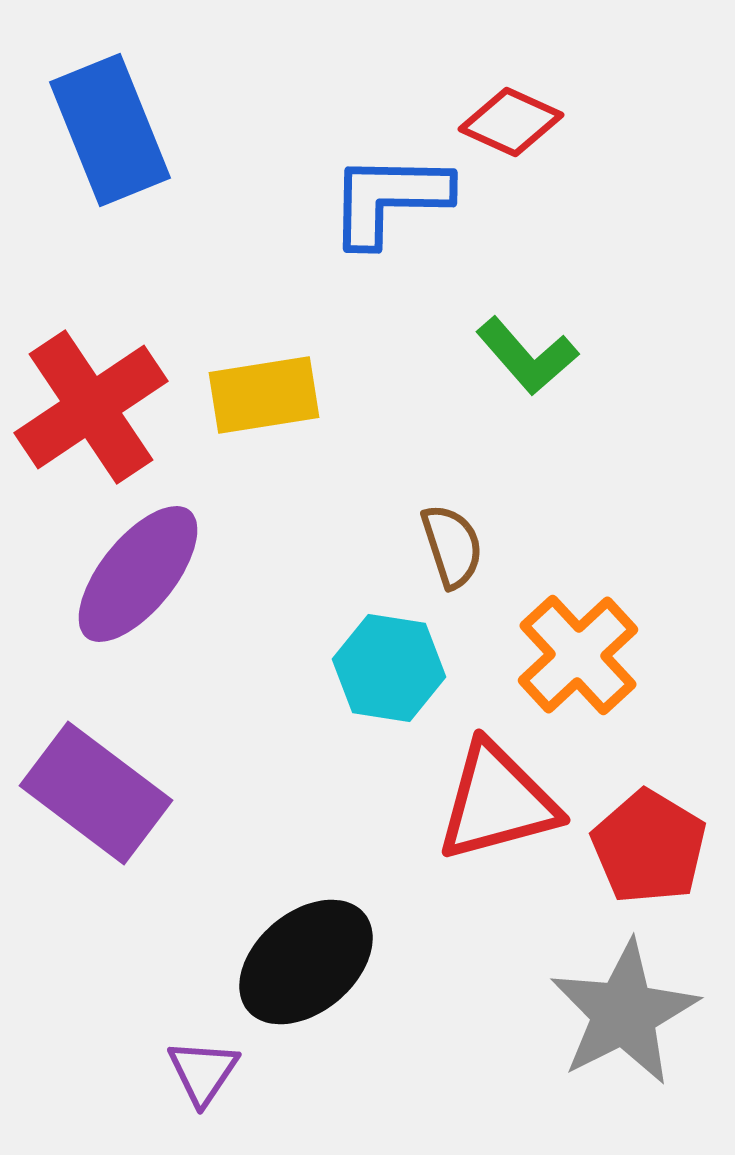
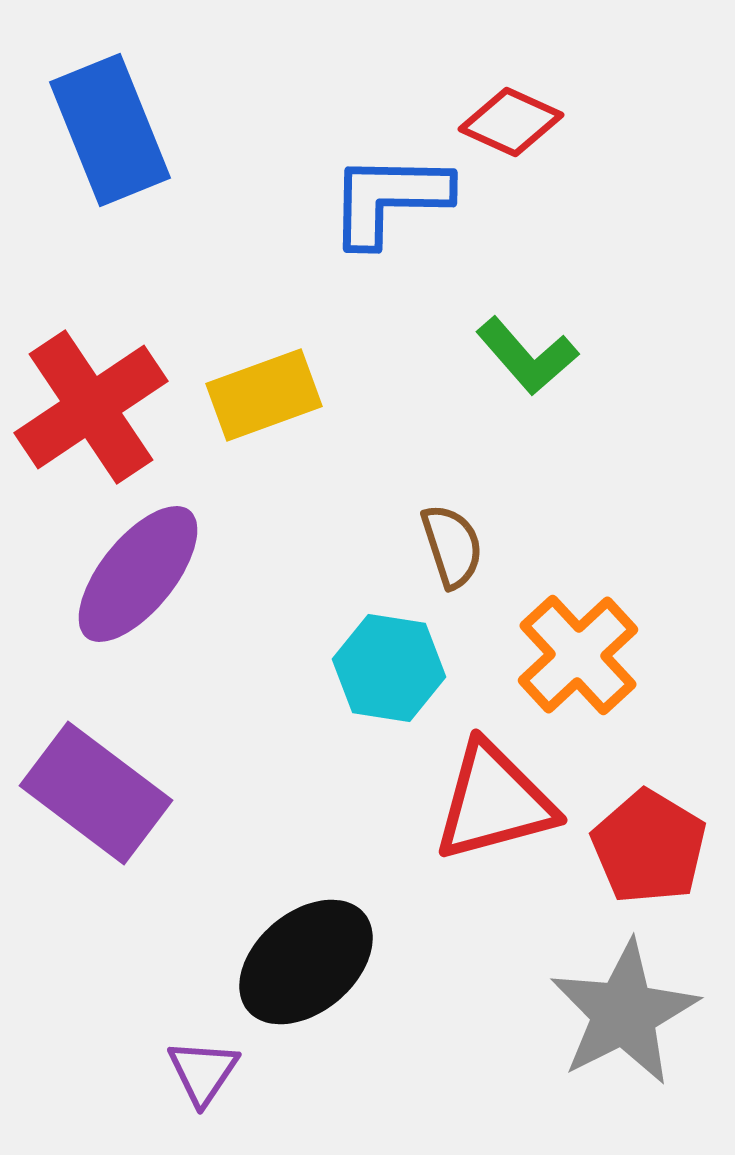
yellow rectangle: rotated 11 degrees counterclockwise
red triangle: moved 3 px left
